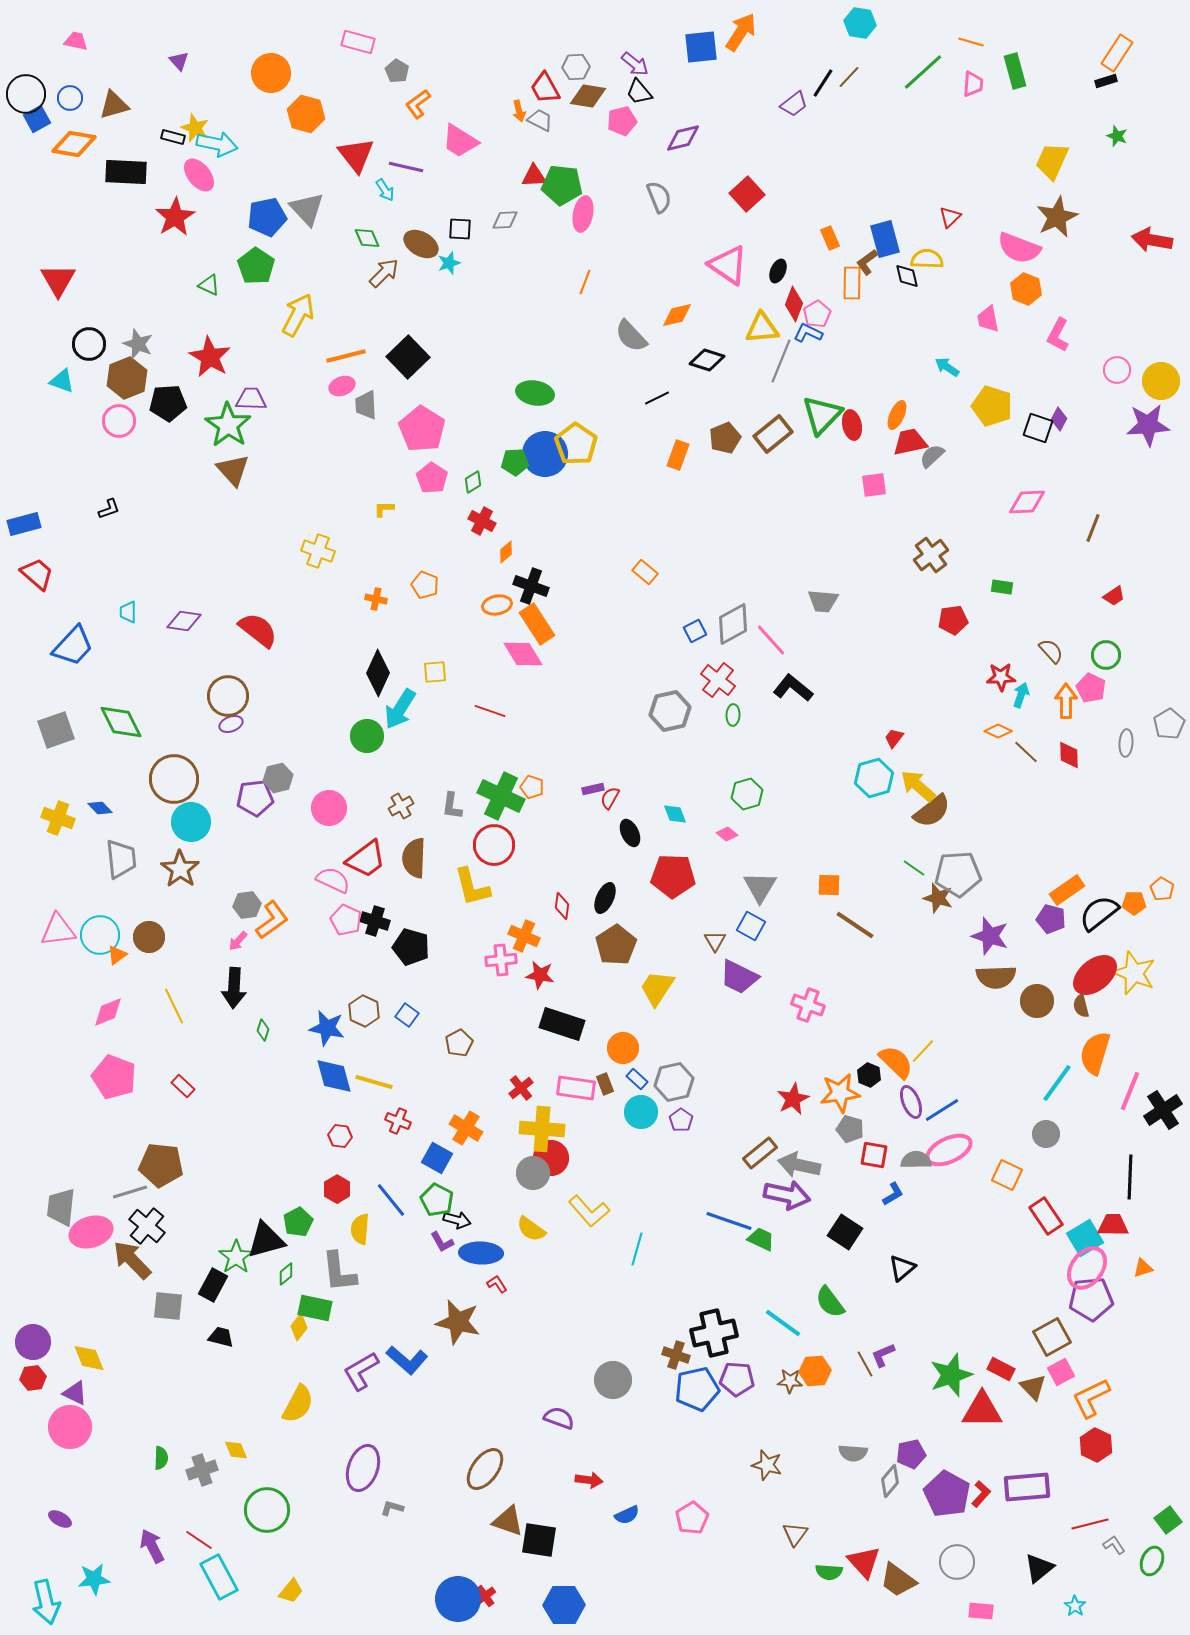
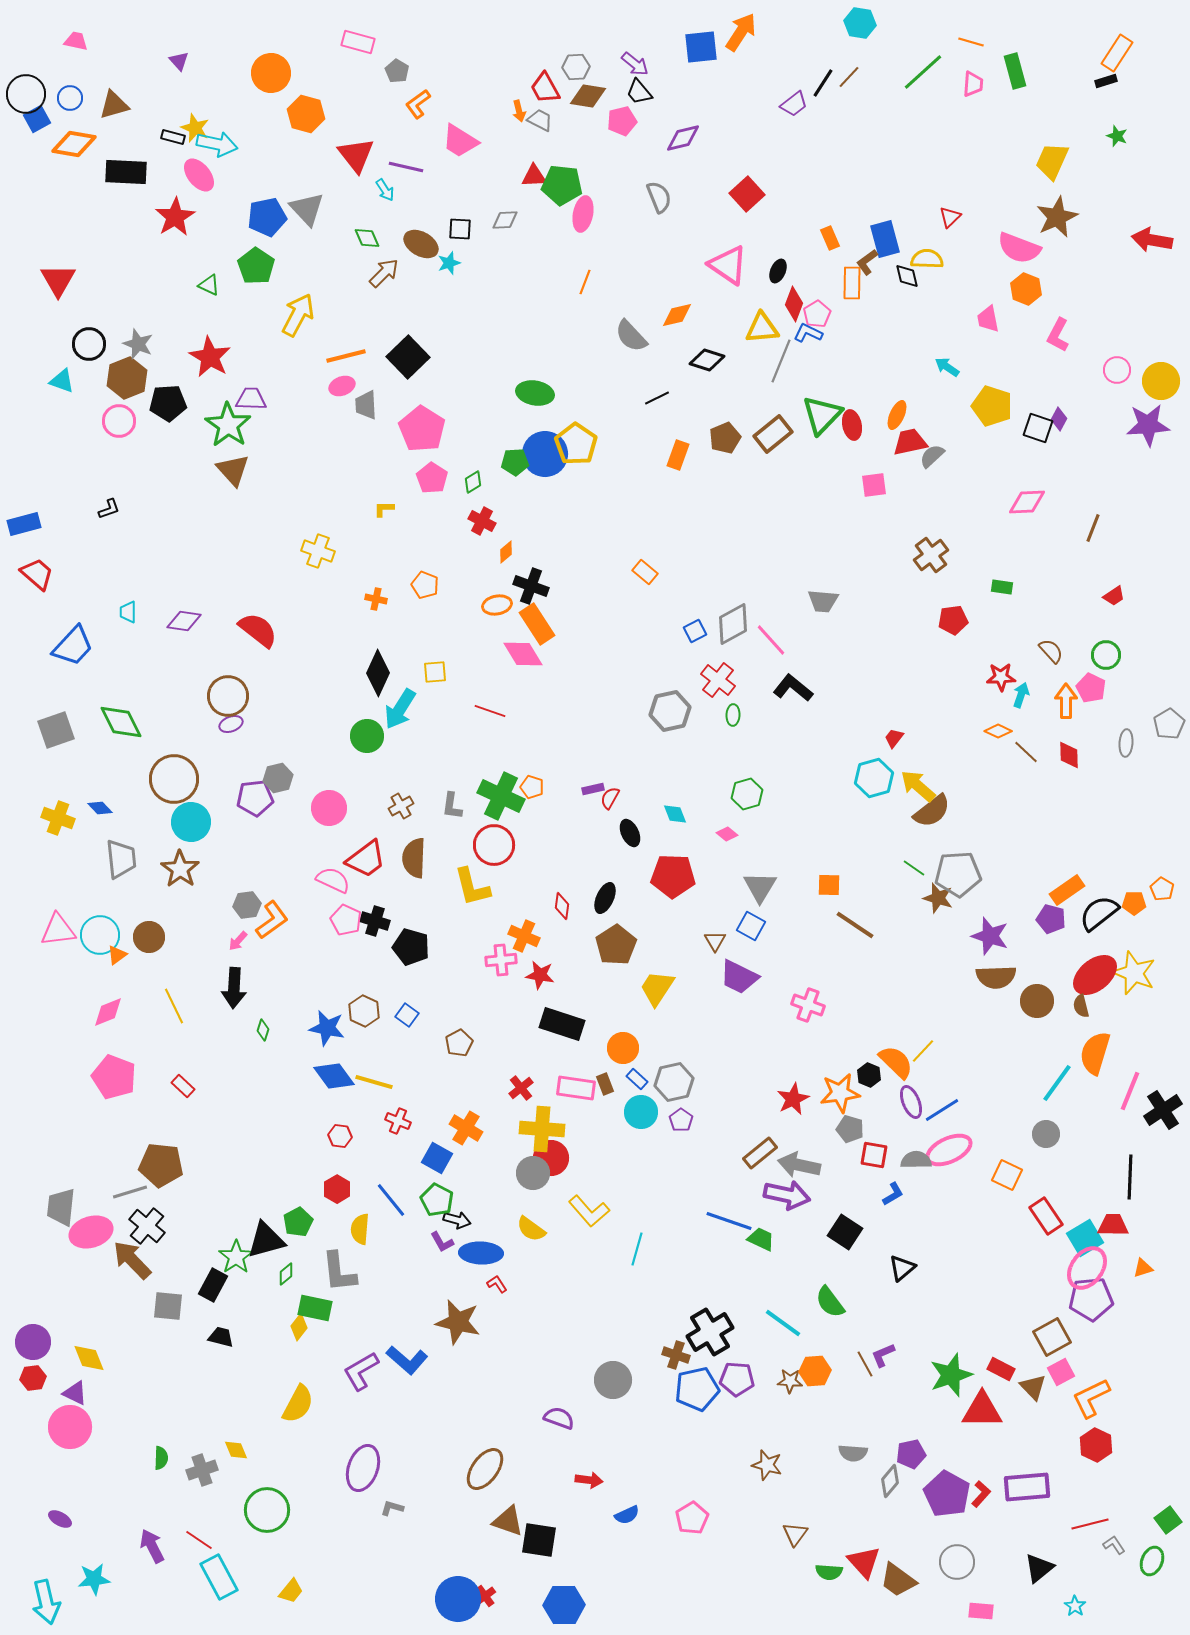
blue diamond at (334, 1076): rotated 21 degrees counterclockwise
black cross at (714, 1333): moved 4 px left, 1 px up; rotated 18 degrees counterclockwise
